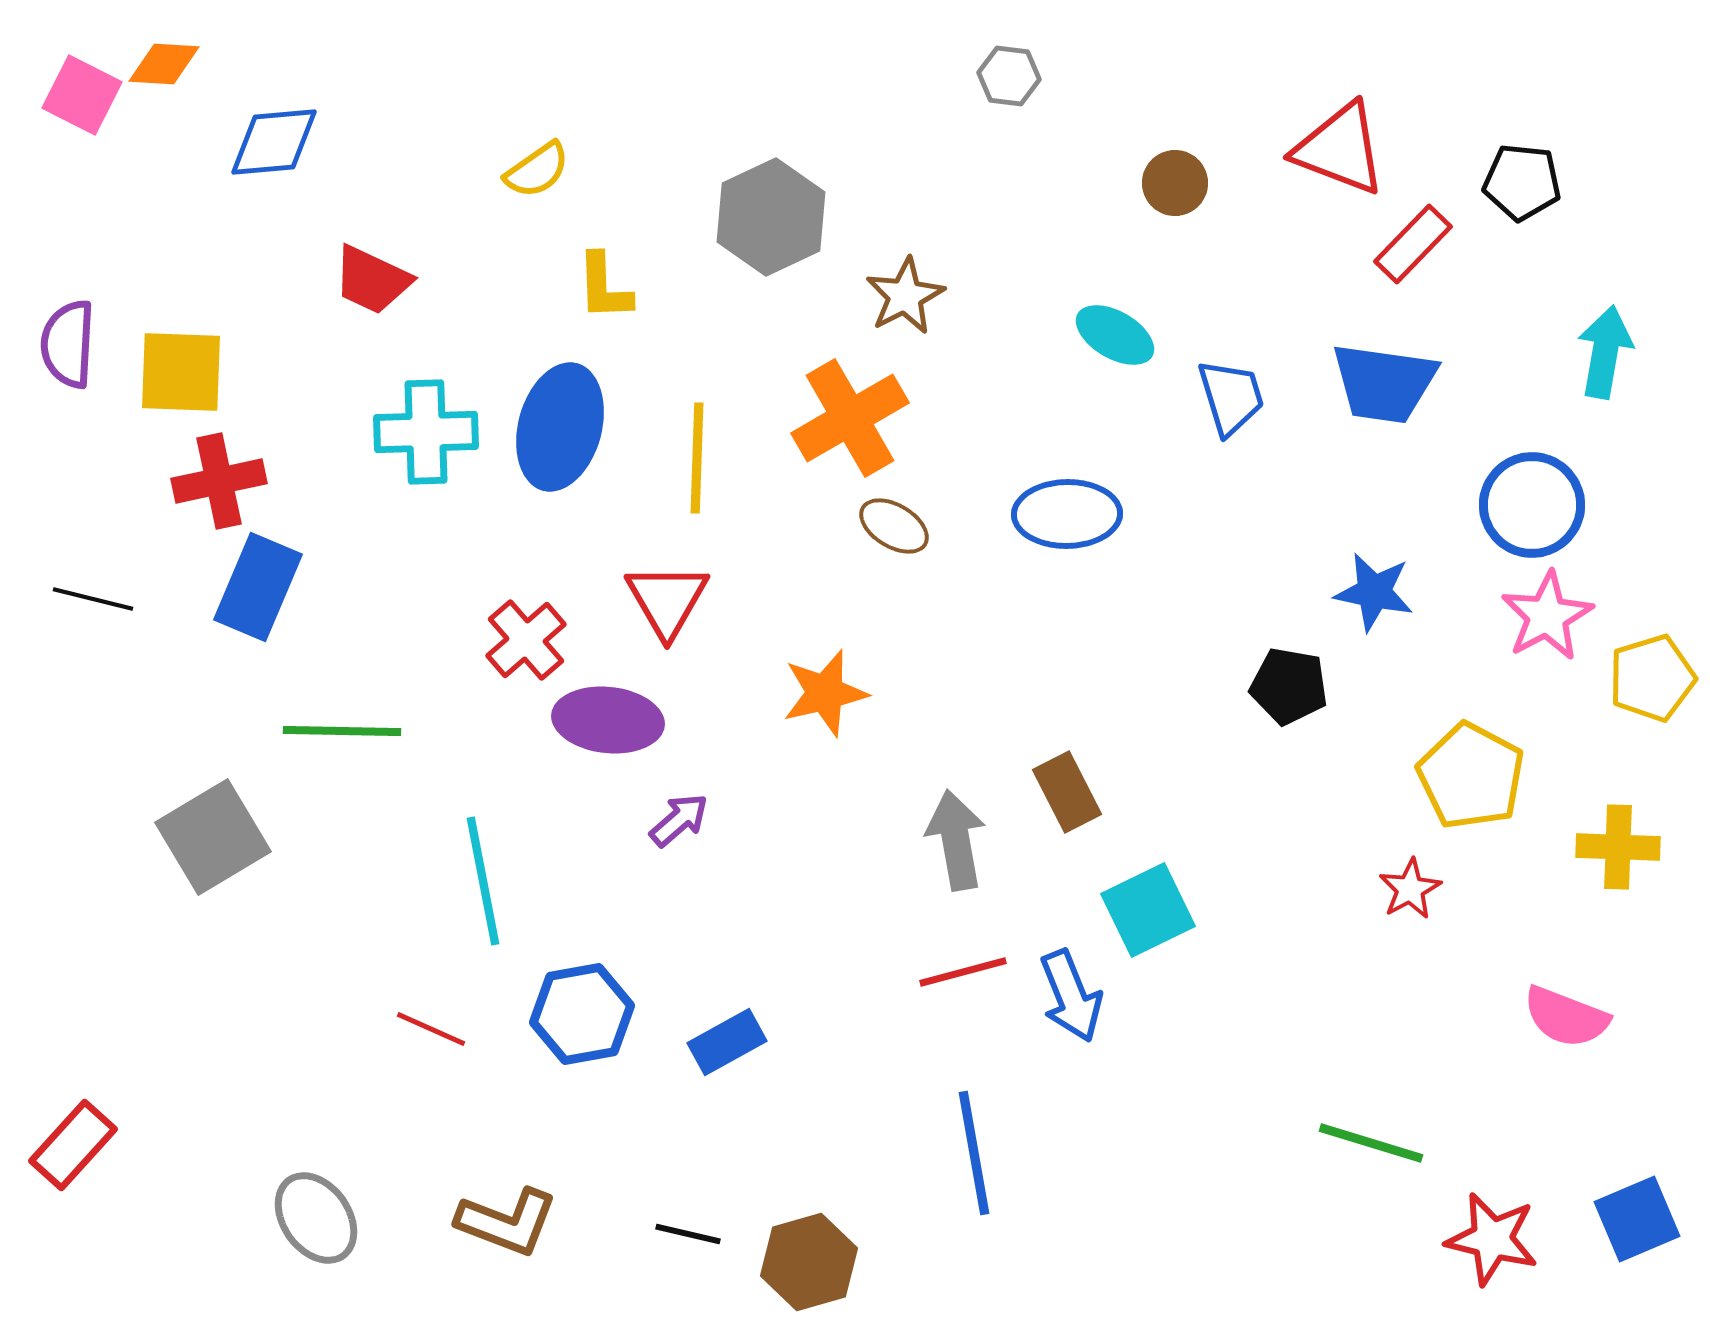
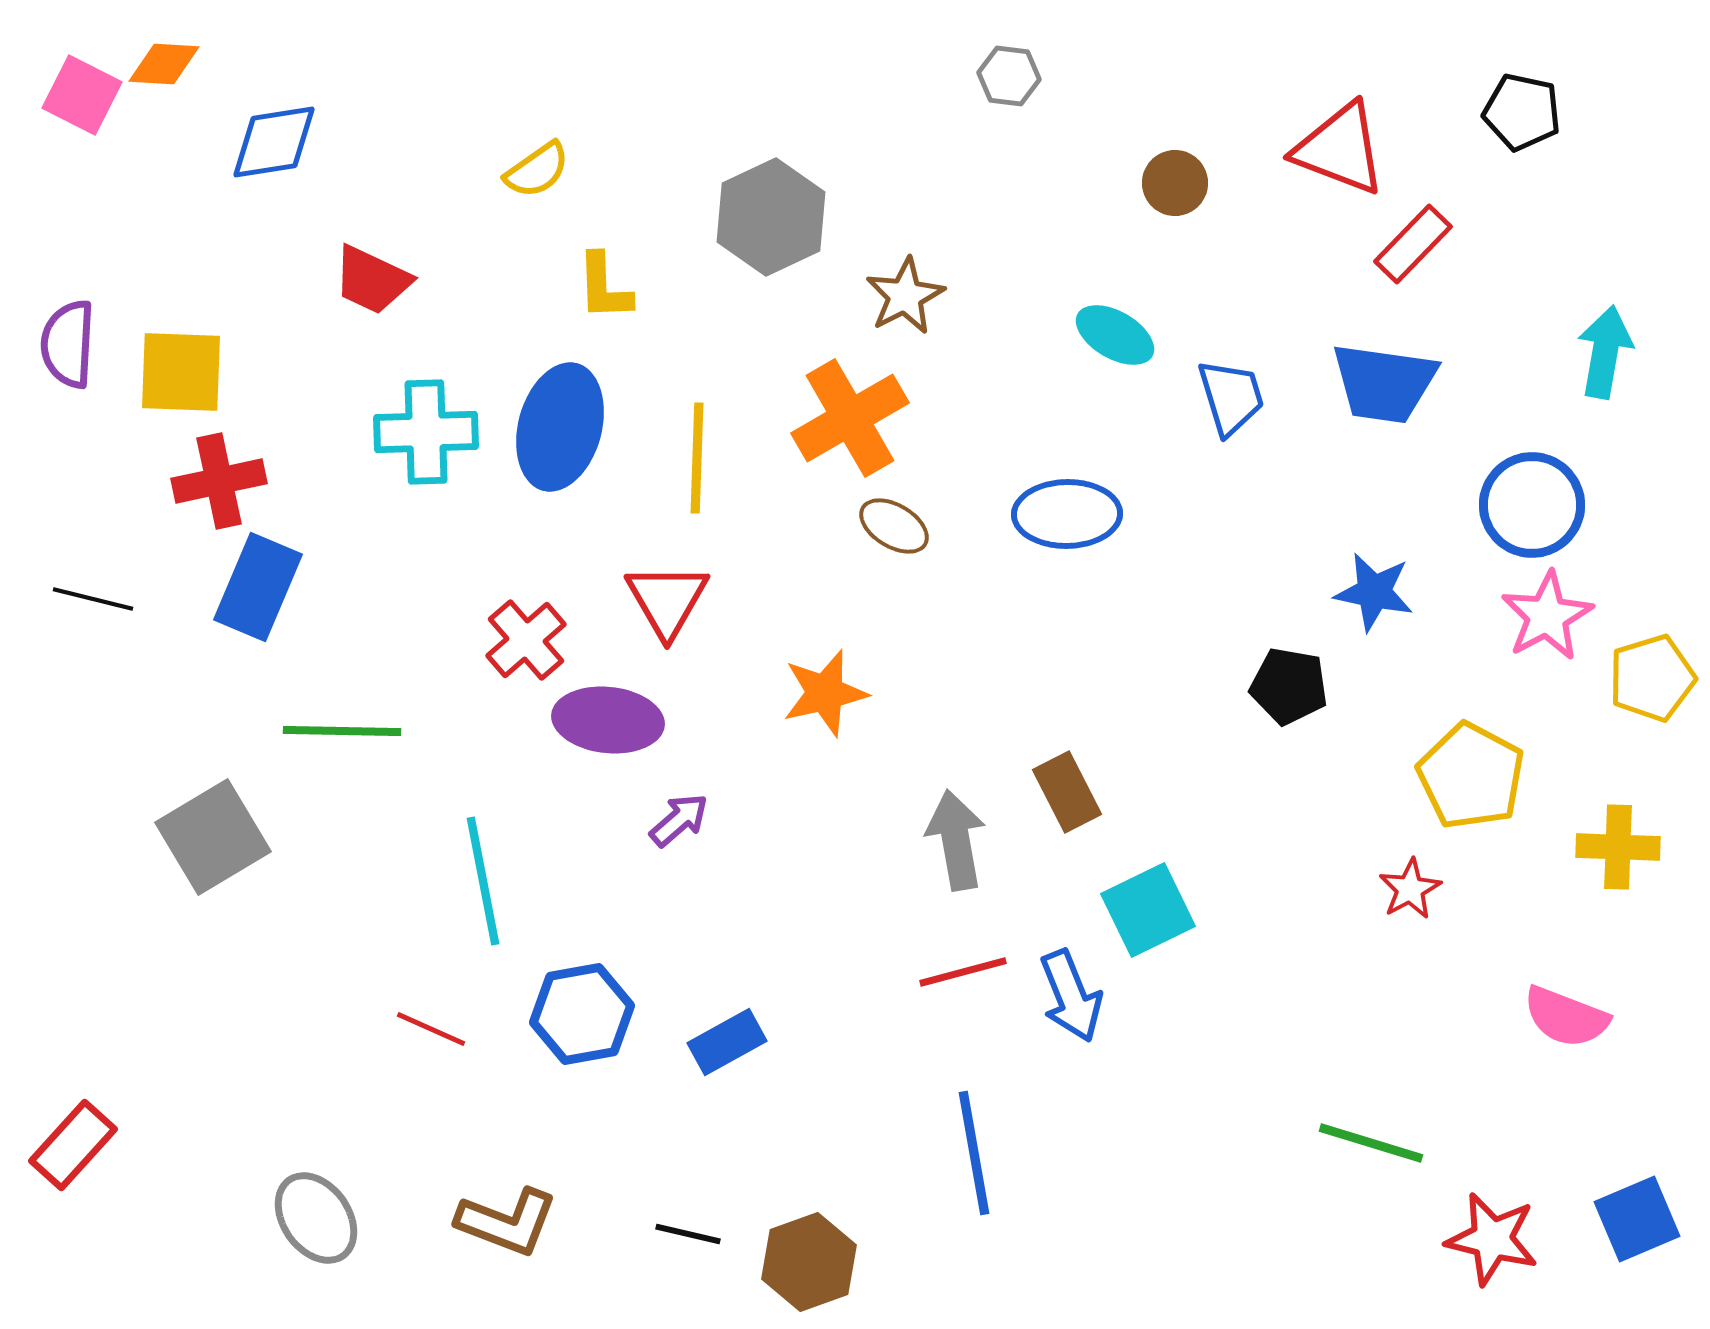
blue diamond at (274, 142): rotated 4 degrees counterclockwise
black pentagon at (1522, 182): moved 70 px up; rotated 6 degrees clockwise
brown hexagon at (809, 1262): rotated 4 degrees counterclockwise
